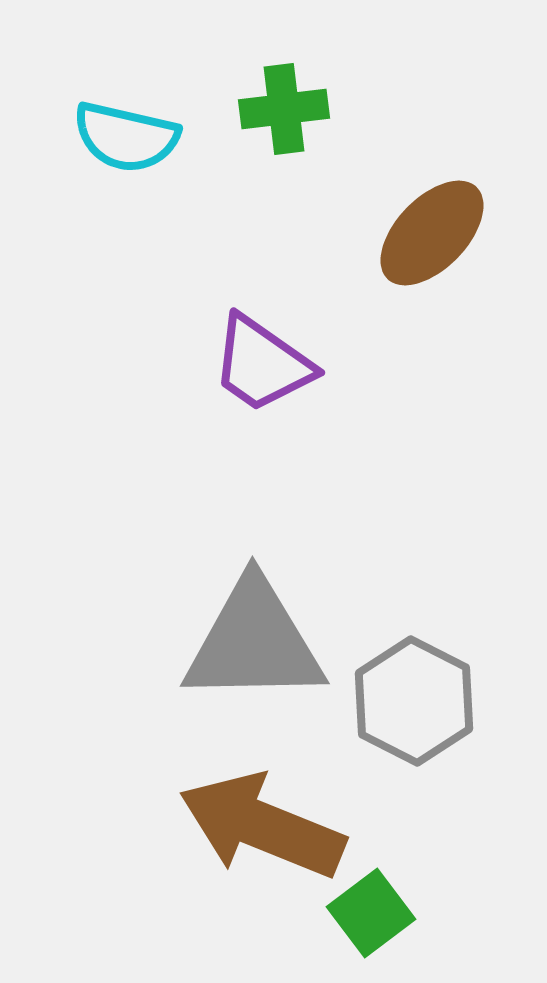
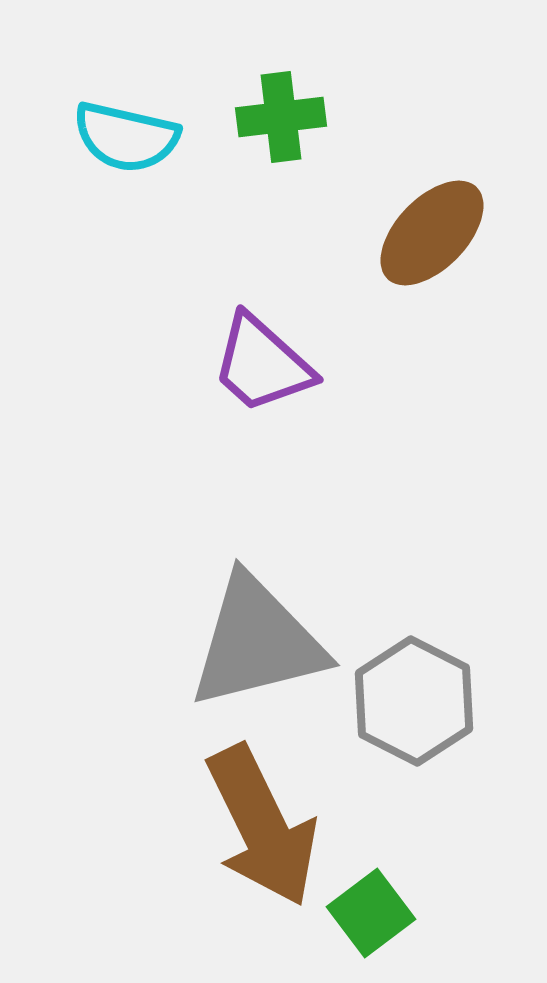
green cross: moved 3 px left, 8 px down
purple trapezoid: rotated 7 degrees clockwise
gray triangle: moved 3 px right; rotated 13 degrees counterclockwise
brown arrow: rotated 138 degrees counterclockwise
